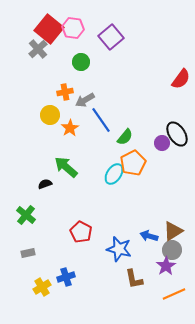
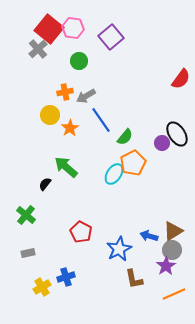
green circle: moved 2 px left, 1 px up
gray arrow: moved 1 px right, 4 px up
black semicircle: rotated 32 degrees counterclockwise
blue star: rotated 30 degrees clockwise
